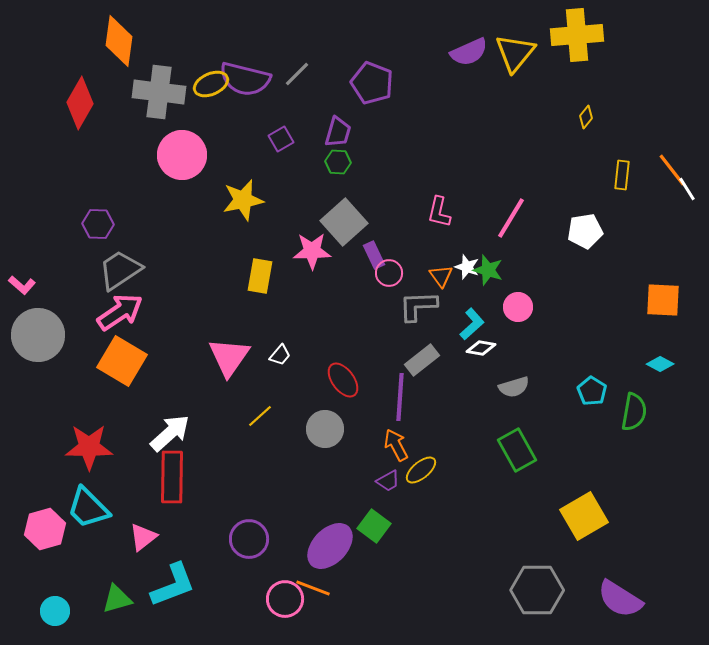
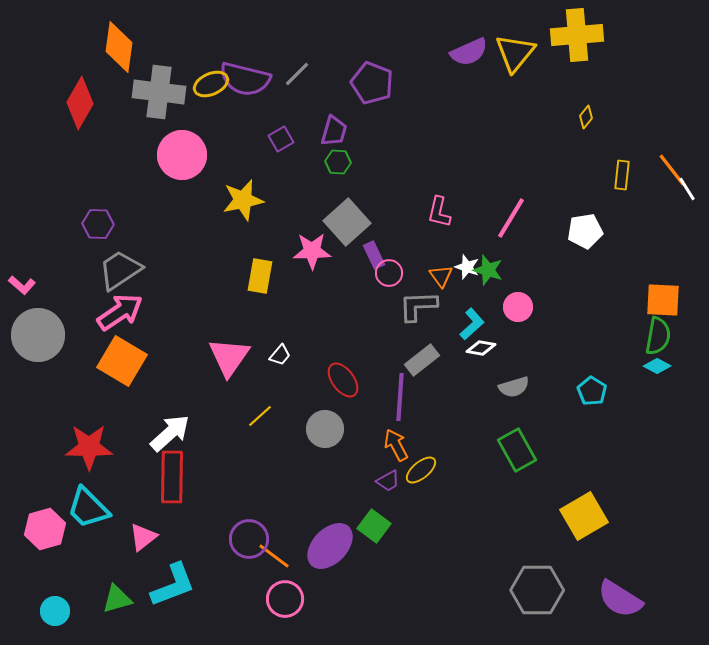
orange diamond at (119, 41): moved 6 px down
purple trapezoid at (338, 132): moved 4 px left, 1 px up
gray square at (344, 222): moved 3 px right
cyan diamond at (660, 364): moved 3 px left, 2 px down
green semicircle at (634, 412): moved 24 px right, 76 px up
orange line at (313, 588): moved 39 px left, 32 px up; rotated 16 degrees clockwise
